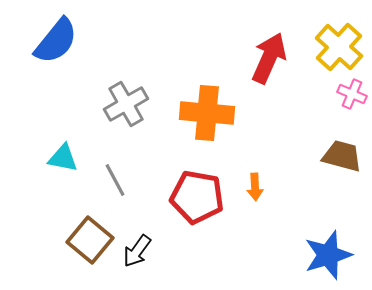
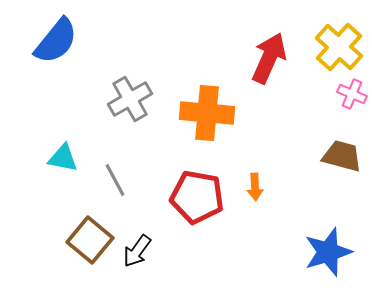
gray cross: moved 4 px right, 5 px up
blue star: moved 3 px up
